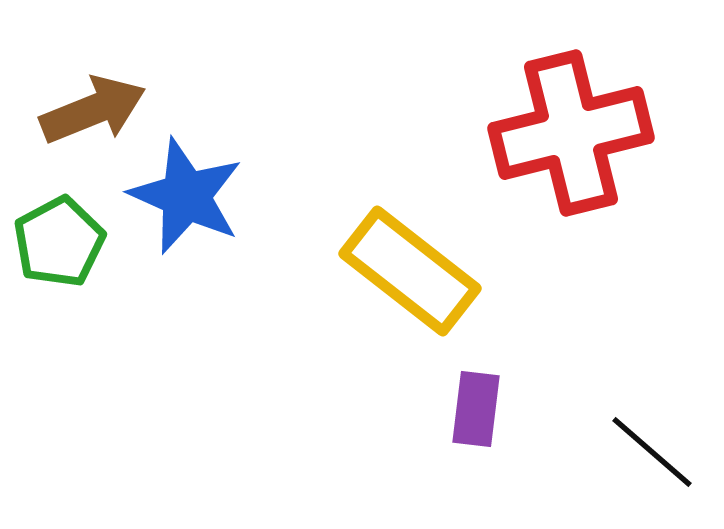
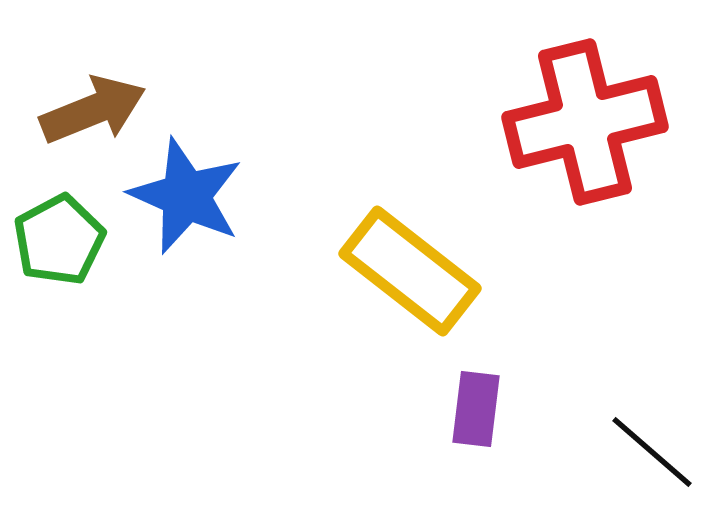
red cross: moved 14 px right, 11 px up
green pentagon: moved 2 px up
